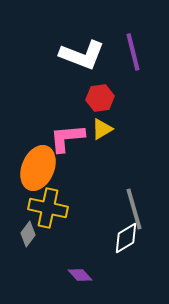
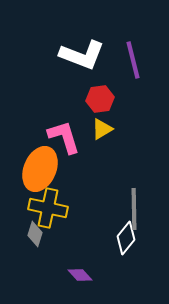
purple line: moved 8 px down
red hexagon: moved 1 px down
pink L-shape: moved 3 px left, 1 px up; rotated 78 degrees clockwise
orange ellipse: moved 2 px right, 1 px down
gray line: rotated 15 degrees clockwise
gray diamond: moved 7 px right; rotated 20 degrees counterclockwise
white diamond: rotated 20 degrees counterclockwise
